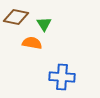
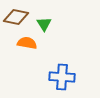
orange semicircle: moved 5 px left
